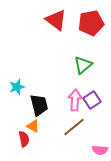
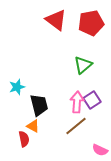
pink arrow: moved 2 px right, 2 px down
brown line: moved 2 px right, 1 px up
pink semicircle: rotated 21 degrees clockwise
